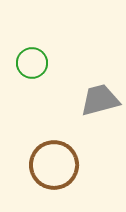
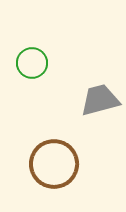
brown circle: moved 1 px up
